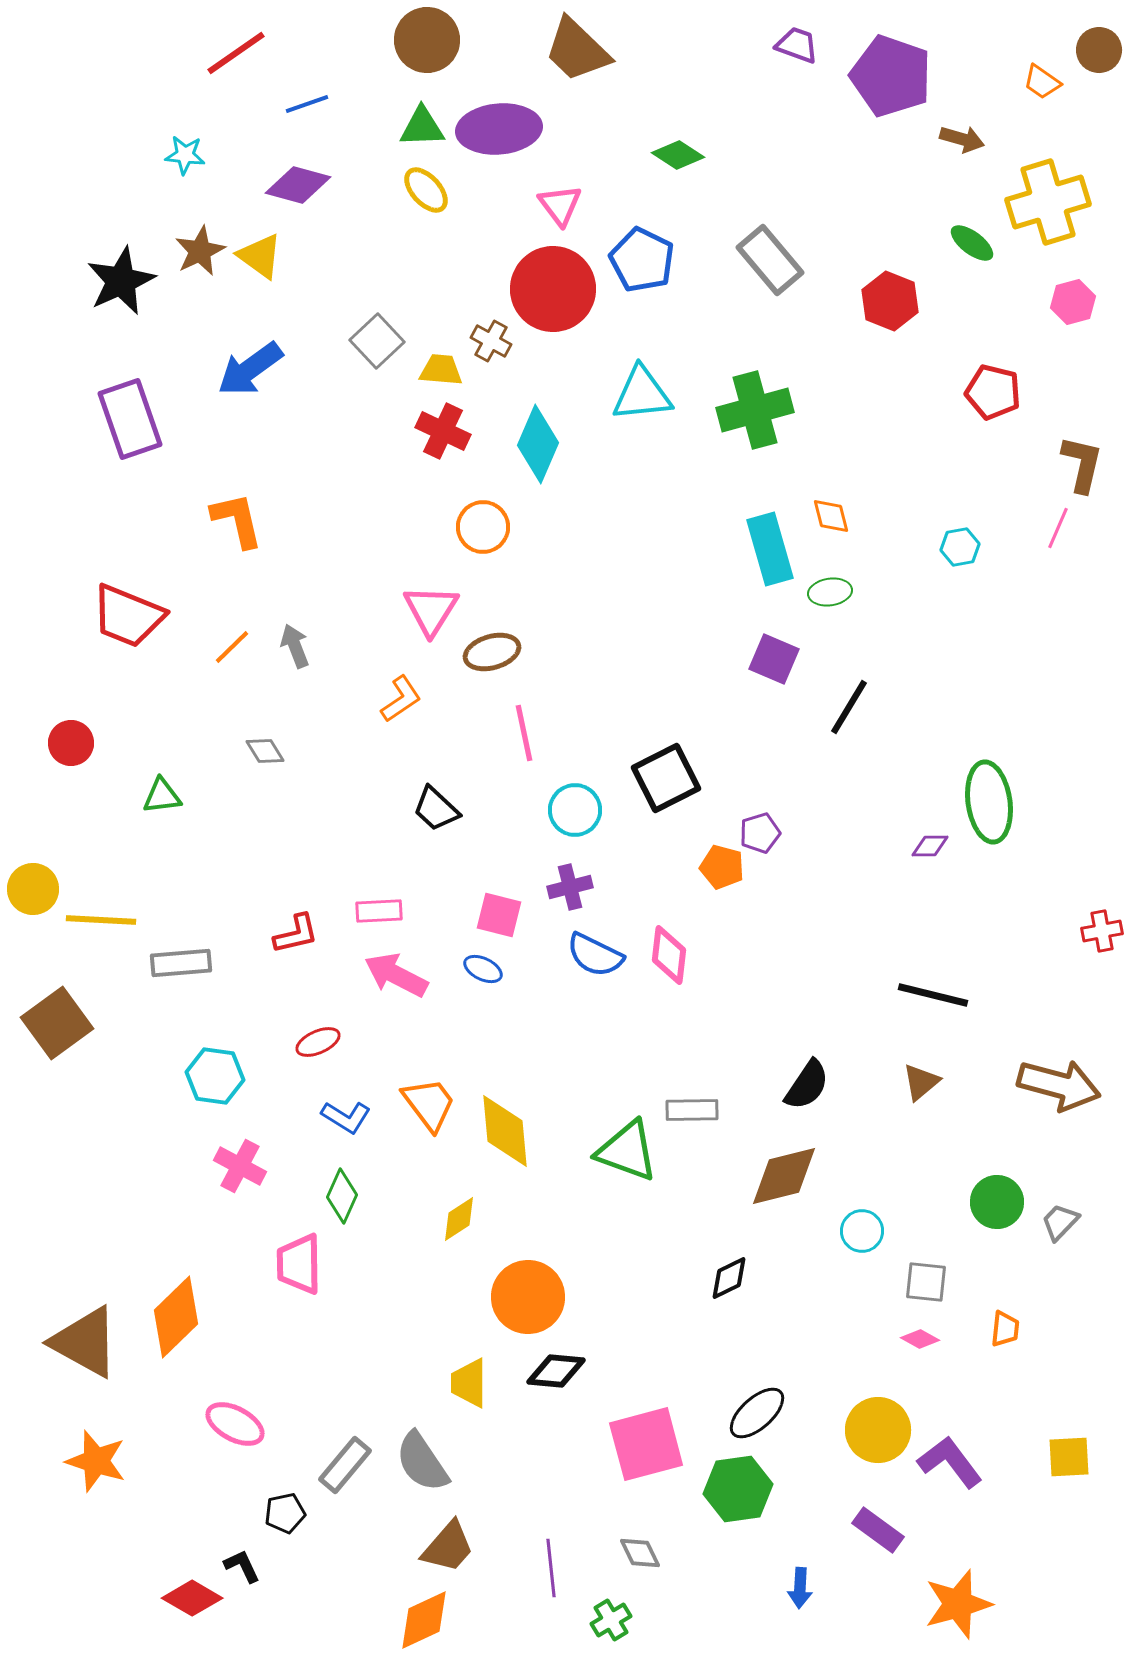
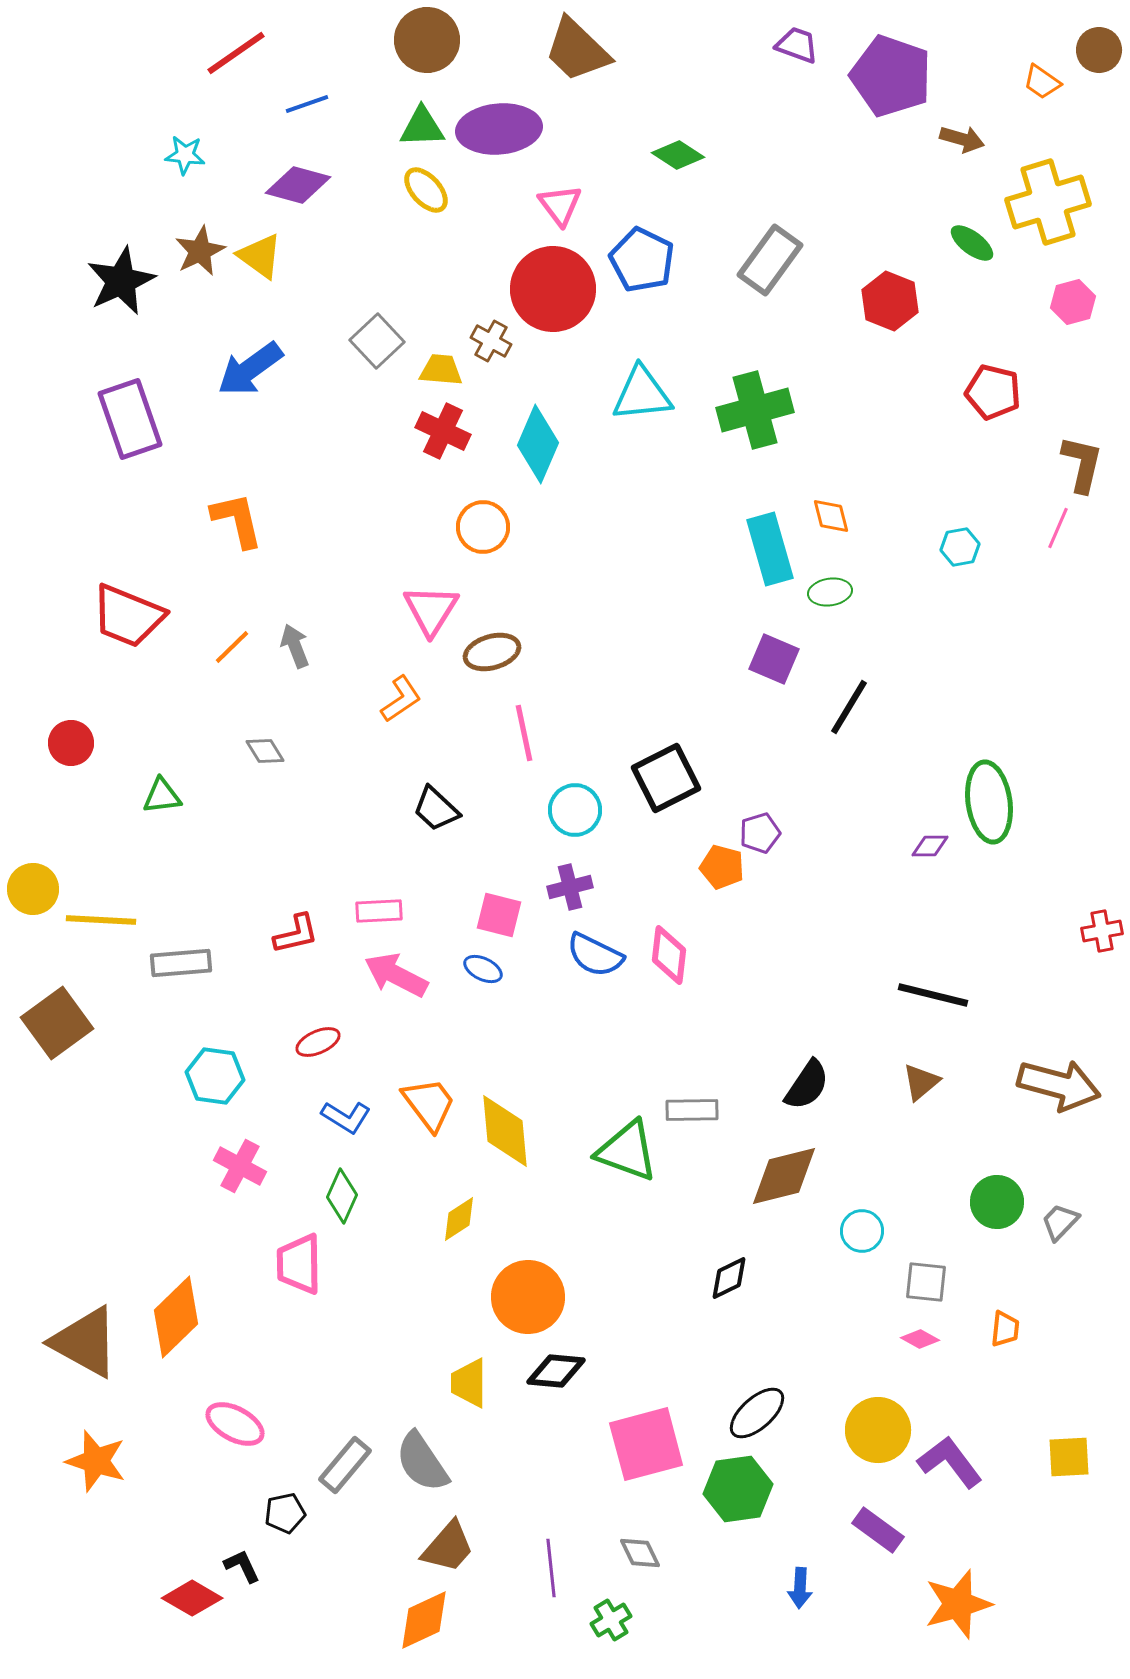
gray rectangle at (770, 260): rotated 76 degrees clockwise
